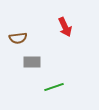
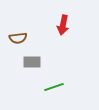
red arrow: moved 2 px left, 2 px up; rotated 36 degrees clockwise
